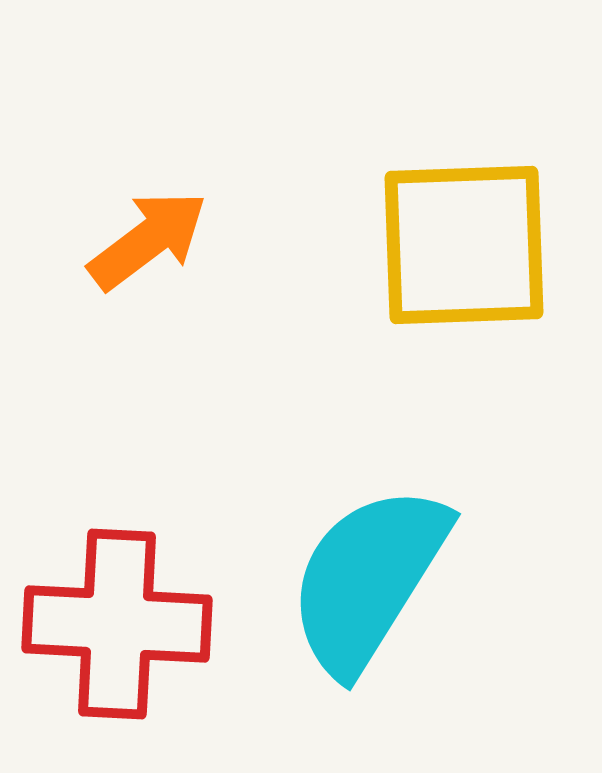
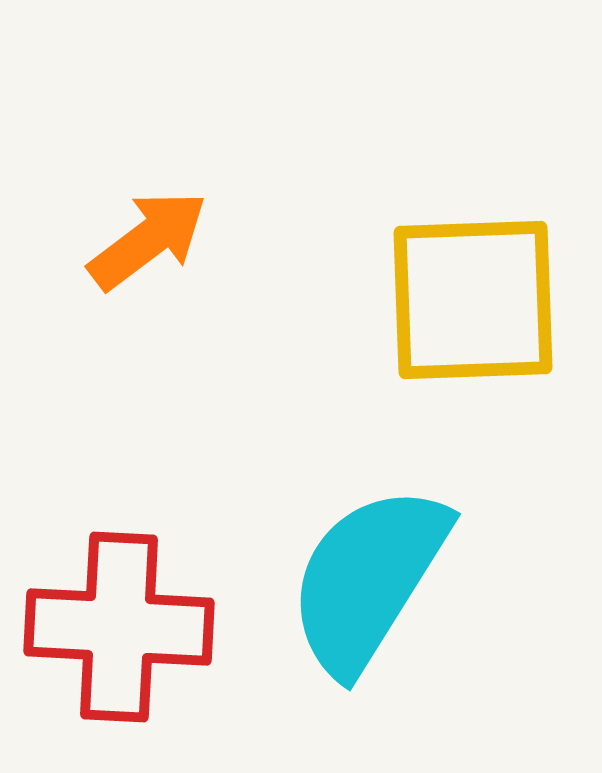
yellow square: moved 9 px right, 55 px down
red cross: moved 2 px right, 3 px down
